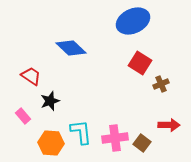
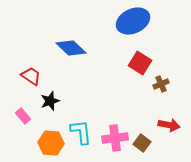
red arrow: rotated 10 degrees clockwise
